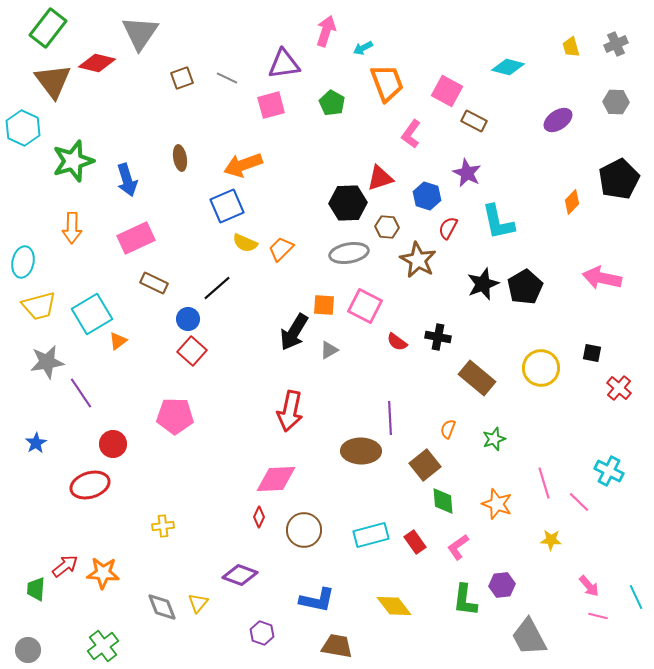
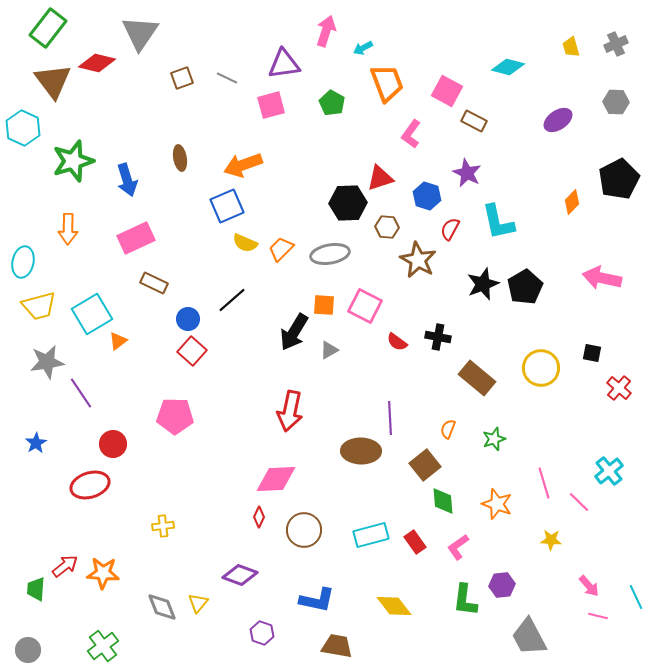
orange arrow at (72, 228): moved 4 px left, 1 px down
red semicircle at (448, 228): moved 2 px right, 1 px down
gray ellipse at (349, 253): moved 19 px left, 1 px down
black line at (217, 288): moved 15 px right, 12 px down
cyan cross at (609, 471): rotated 24 degrees clockwise
